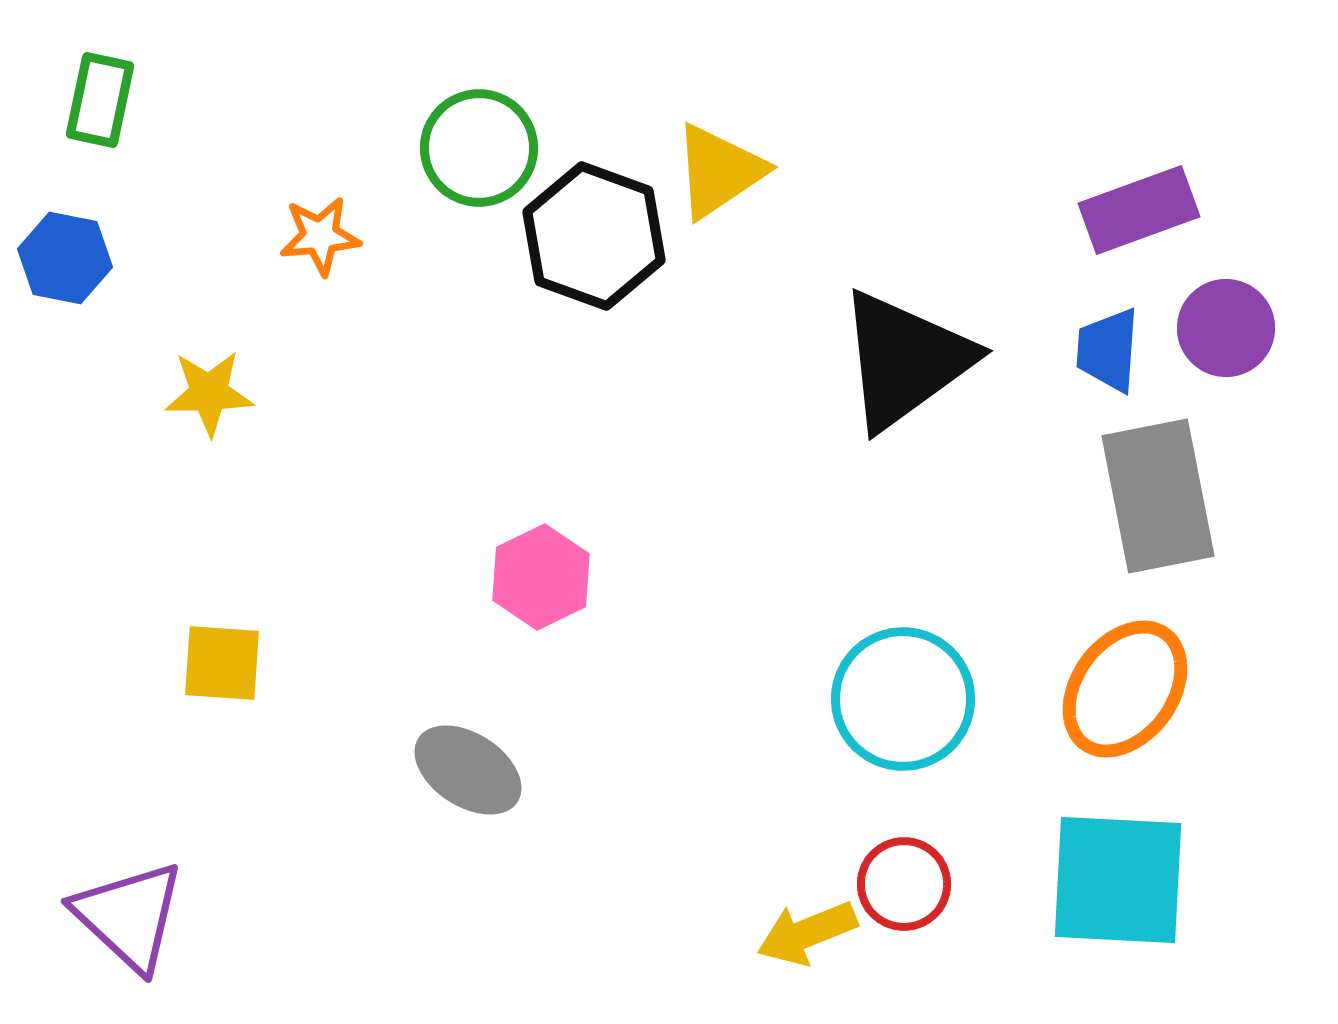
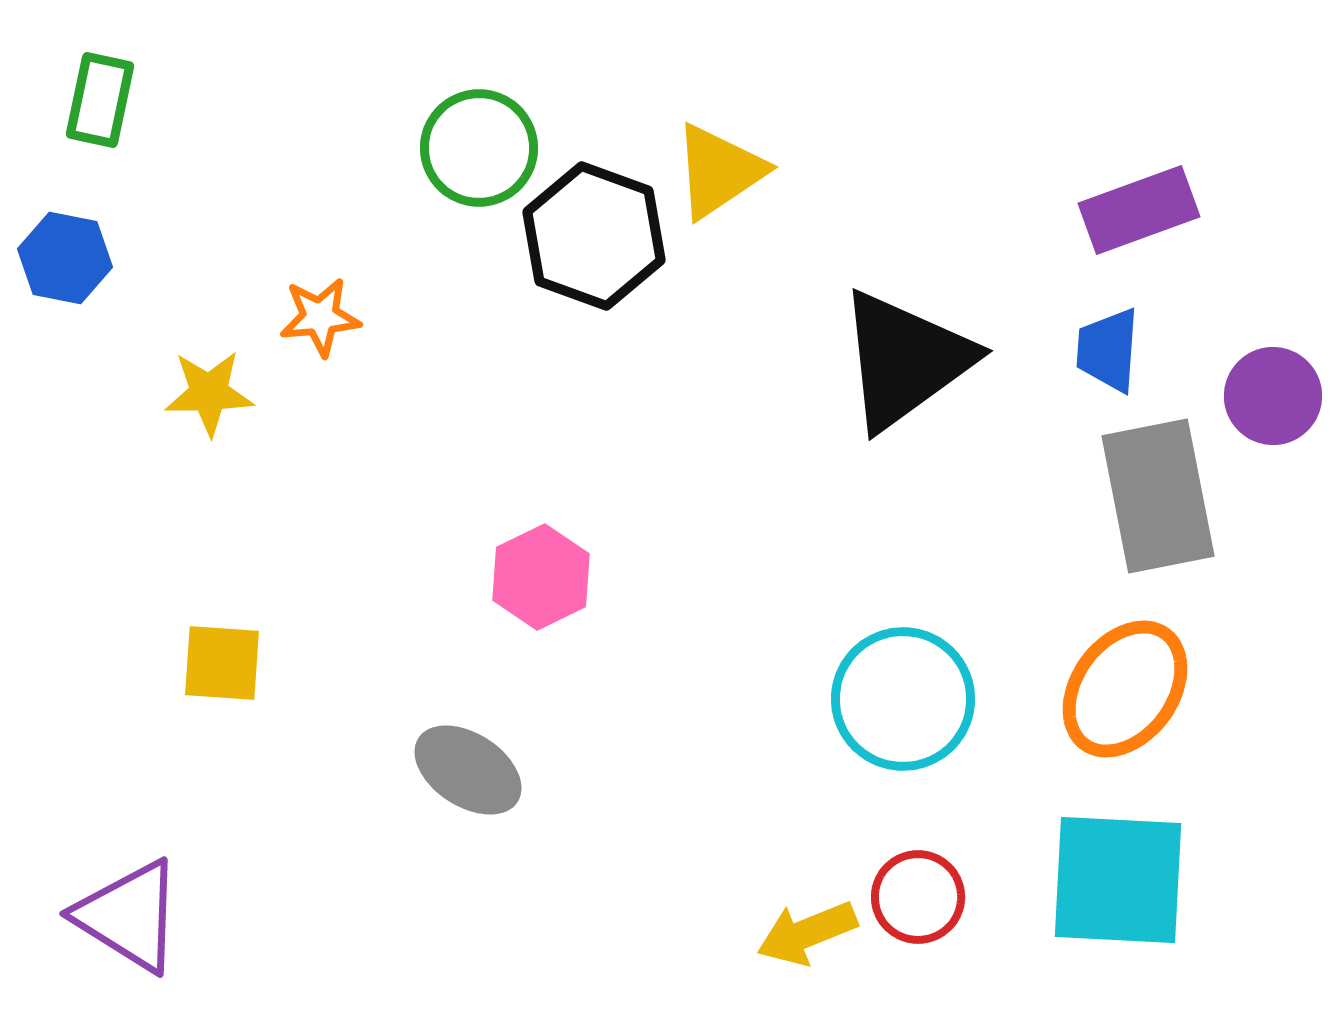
orange star: moved 81 px down
purple circle: moved 47 px right, 68 px down
red circle: moved 14 px right, 13 px down
purple triangle: rotated 11 degrees counterclockwise
